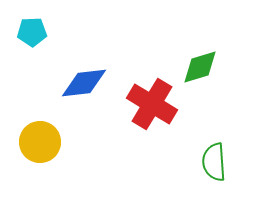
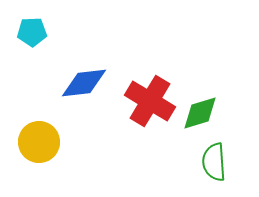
green diamond: moved 46 px down
red cross: moved 2 px left, 3 px up
yellow circle: moved 1 px left
